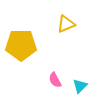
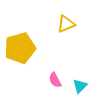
yellow pentagon: moved 1 px left, 3 px down; rotated 16 degrees counterclockwise
